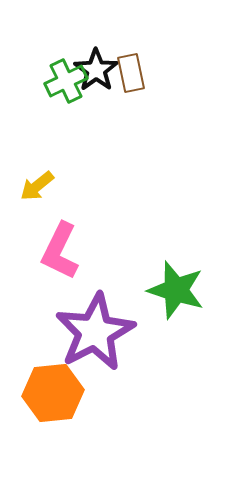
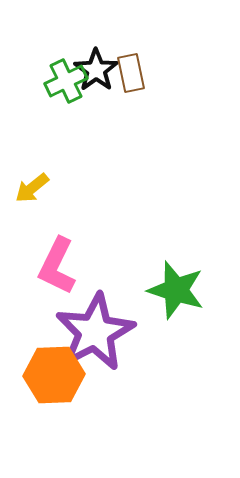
yellow arrow: moved 5 px left, 2 px down
pink L-shape: moved 3 px left, 15 px down
orange hexagon: moved 1 px right, 18 px up; rotated 4 degrees clockwise
